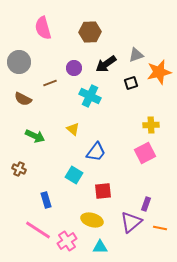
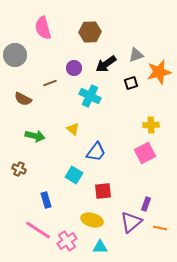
gray circle: moved 4 px left, 7 px up
green arrow: rotated 12 degrees counterclockwise
